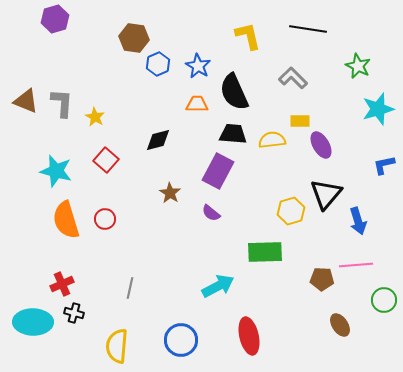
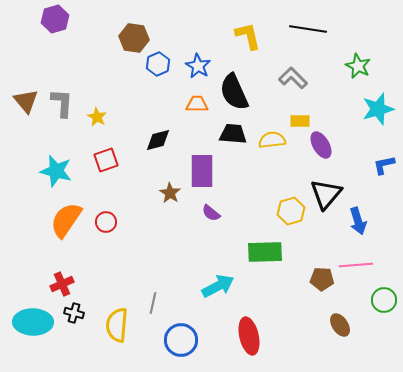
brown triangle at (26, 101): rotated 28 degrees clockwise
yellow star at (95, 117): moved 2 px right
red square at (106, 160): rotated 30 degrees clockwise
purple rectangle at (218, 171): moved 16 px left; rotated 28 degrees counterclockwise
red circle at (105, 219): moved 1 px right, 3 px down
orange semicircle at (66, 220): rotated 51 degrees clockwise
gray line at (130, 288): moved 23 px right, 15 px down
yellow semicircle at (117, 346): moved 21 px up
